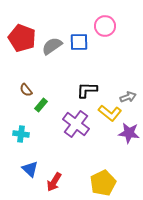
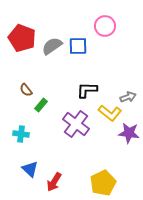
blue square: moved 1 px left, 4 px down
